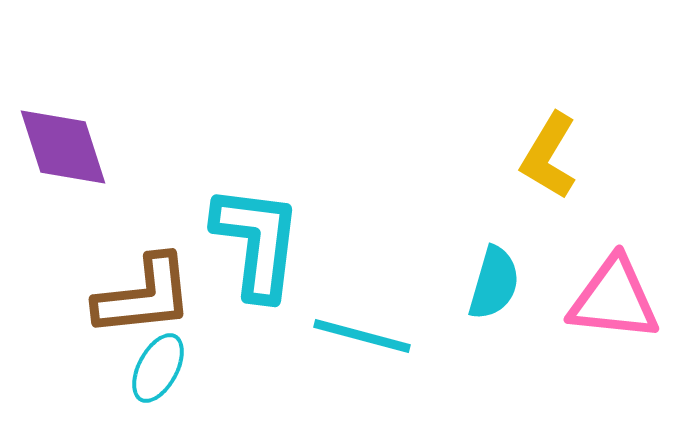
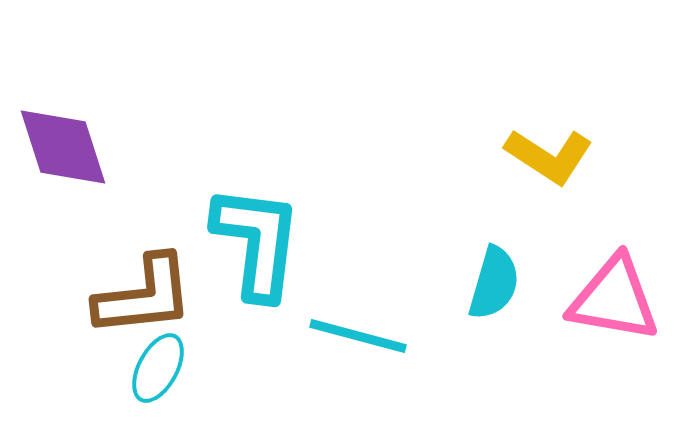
yellow L-shape: rotated 88 degrees counterclockwise
pink triangle: rotated 4 degrees clockwise
cyan line: moved 4 px left
